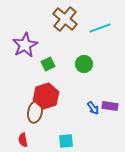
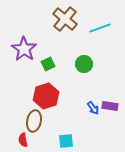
purple star: moved 1 px left, 4 px down; rotated 10 degrees counterclockwise
brown ellipse: moved 1 px left, 9 px down
